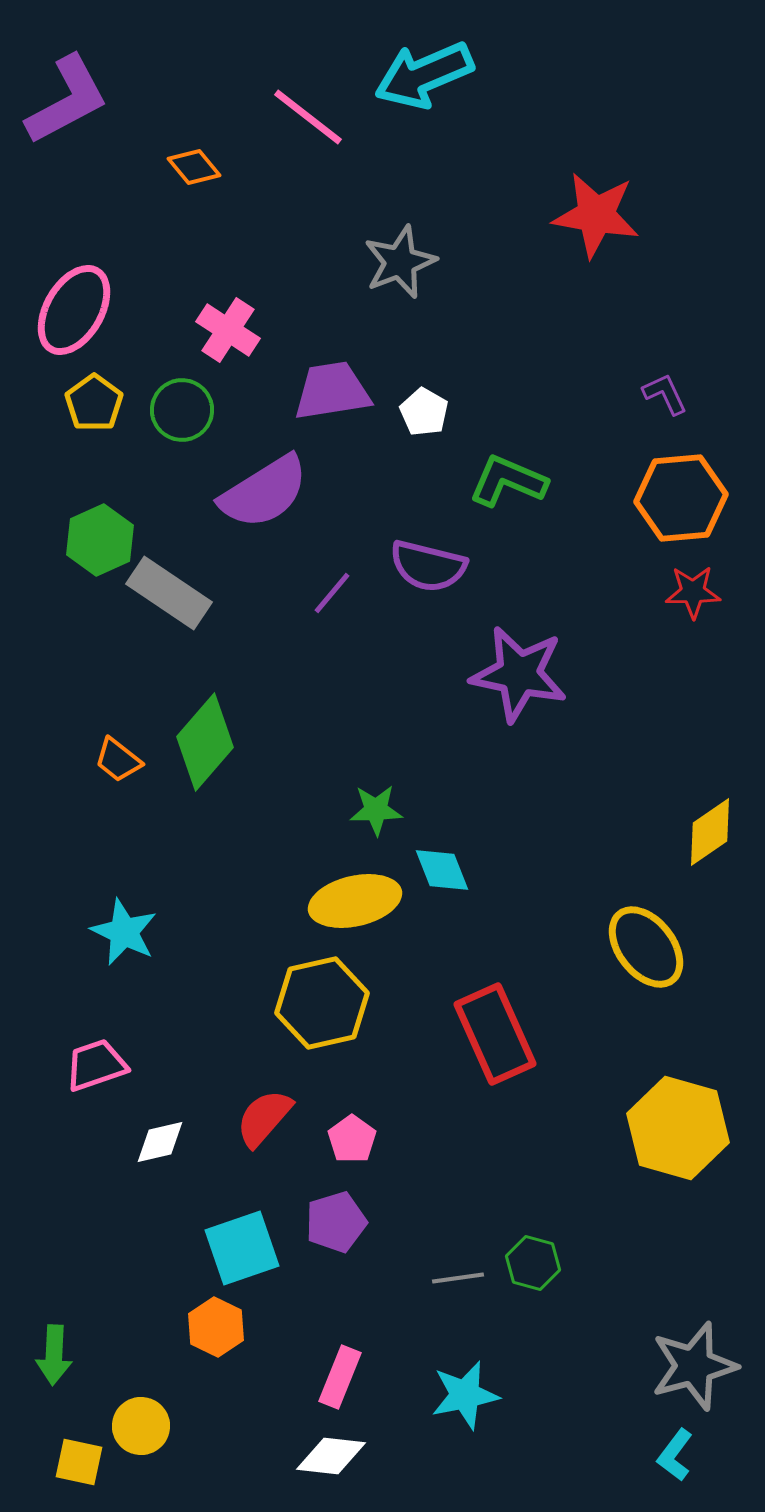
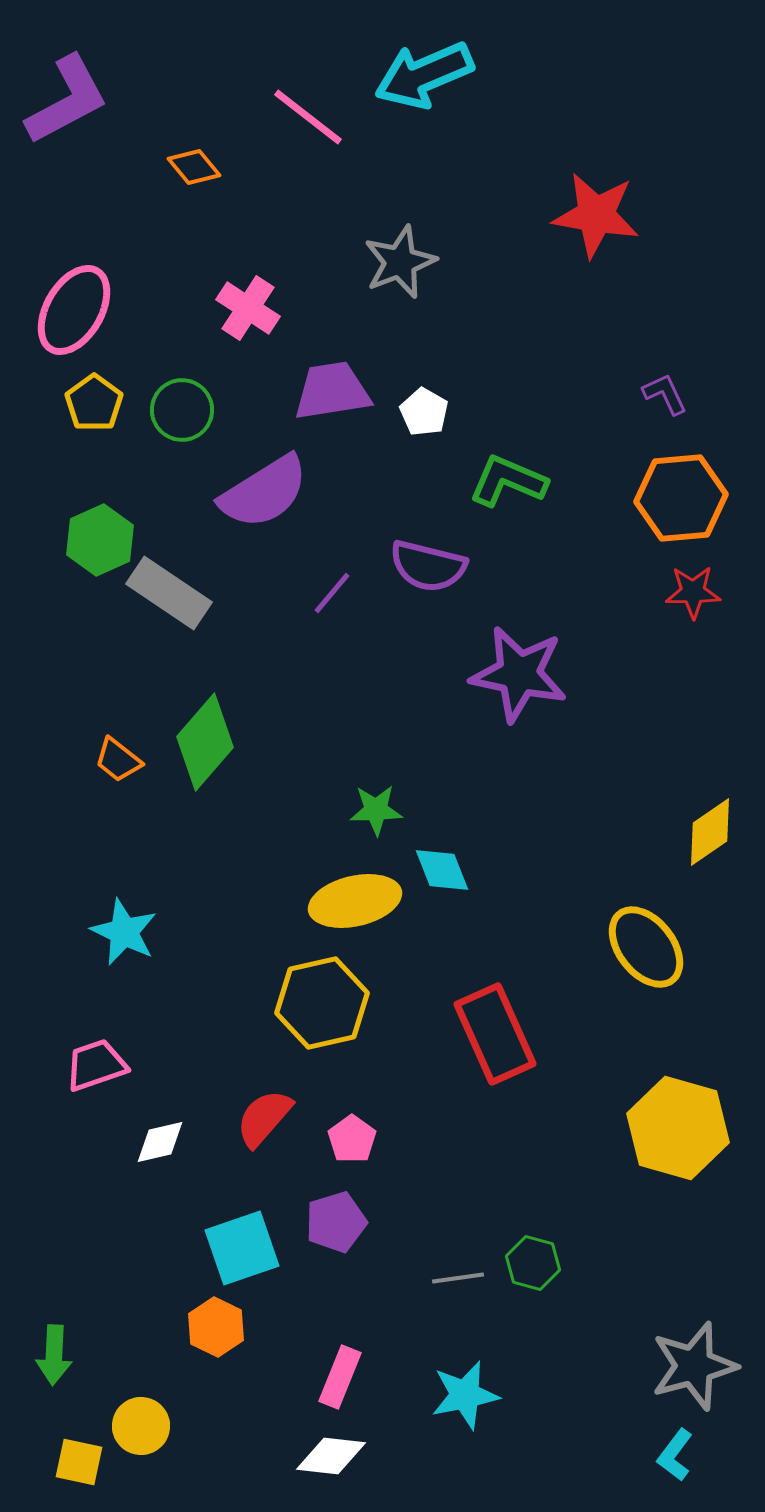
pink cross at (228, 330): moved 20 px right, 22 px up
